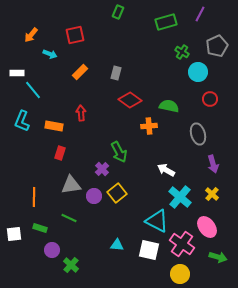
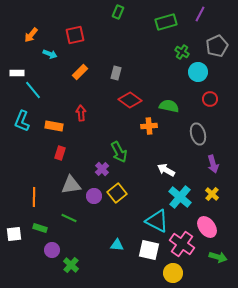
yellow circle at (180, 274): moved 7 px left, 1 px up
